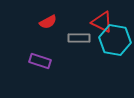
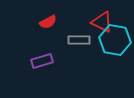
gray rectangle: moved 2 px down
purple rectangle: moved 2 px right; rotated 35 degrees counterclockwise
